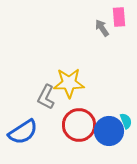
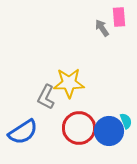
red circle: moved 3 px down
